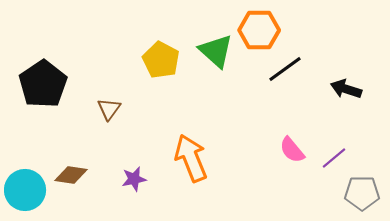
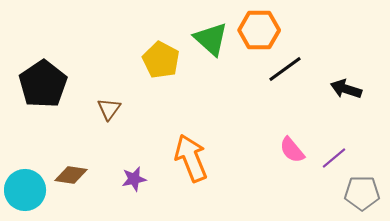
green triangle: moved 5 px left, 12 px up
